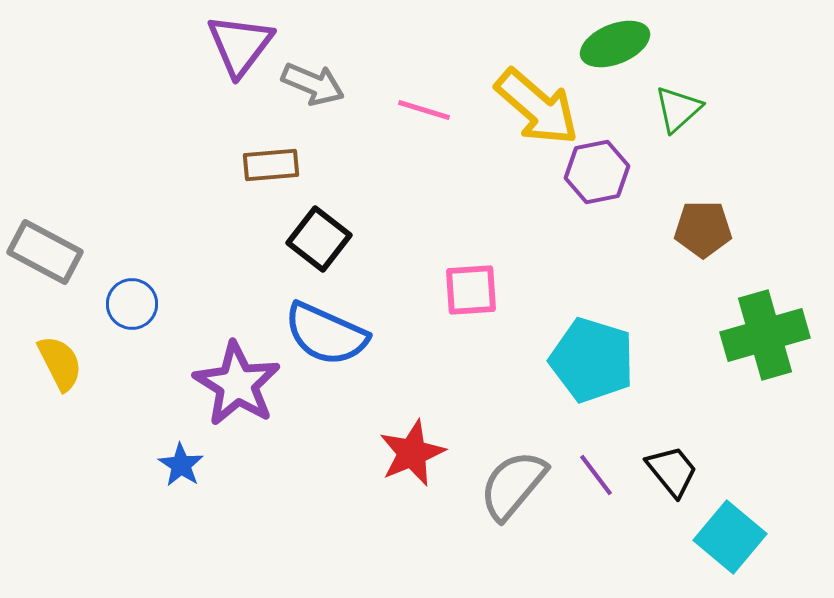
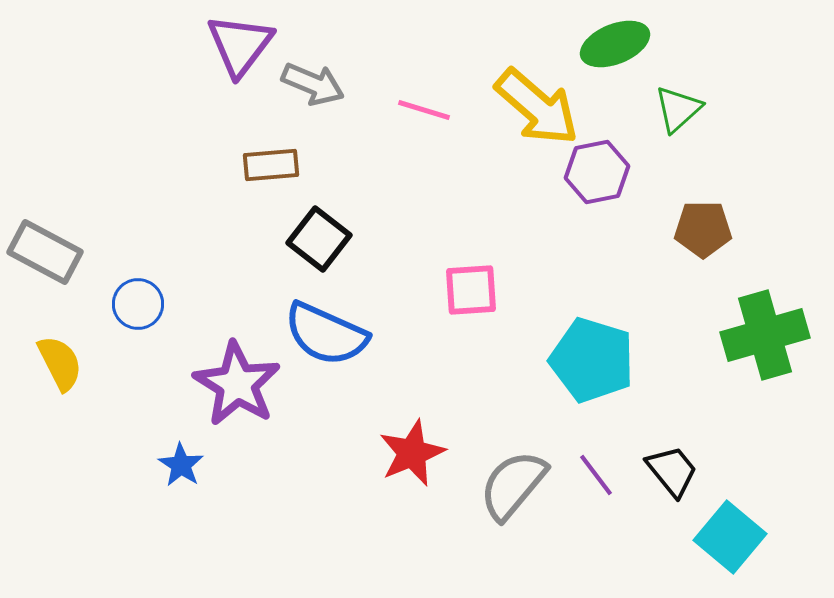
blue circle: moved 6 px right
